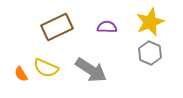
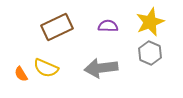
purple semicircle: moved 1 px right, 1 px up
gray arrow: moved 10 px right, 2 px up; rotated 140 degrees clockwise
